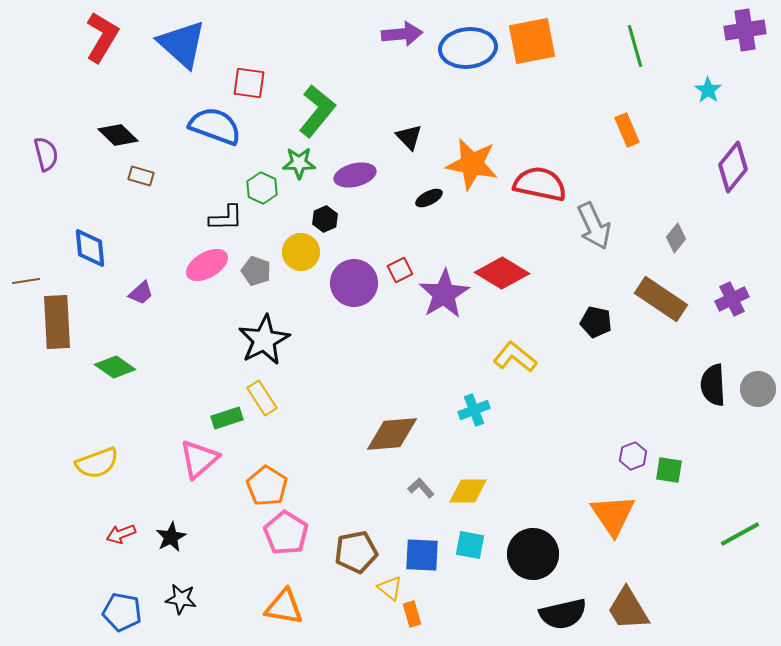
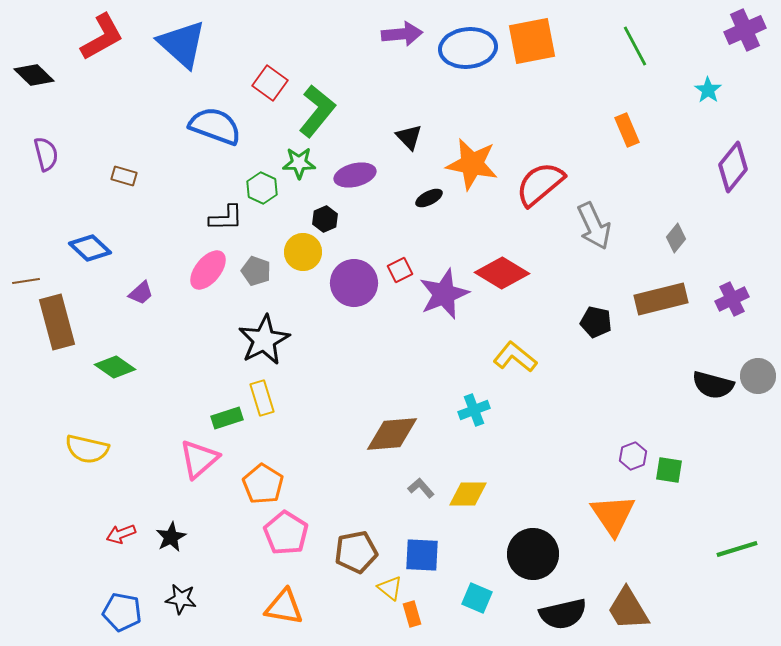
purple cross at (745, 30): rotated 15 degrees counterclockwise
red L-shape at (102, 37): rotated 30 degrees clockwise
green line at (635, 46): rotated 12 degrees counterclockwise
red square at (249, 83): moved 21 px right; rotated 28 degrees clockwise
black diamond at (118, 135): moved 84 px left, 60 px up
brown rectangle at (141, 176): moved 17 px left
red semicircle at (540, 184): rotated 52 degrees counterclockwise
blue diamond at (90, 248): rotated 42 degrees counterclockwise
yellow circle at (301, 252): moved 2 px right
pink ellipse at (207, 265): moved 1 px right, 5 px down; rotated 21 degrees counterclockwise
purple star at (444, 294): rotated 9 degrees clockwise
brown rectangle at (661, 299): rotated 48 degrees counterclockwise
brown rectangle at (57, 322): rotated 12 degrees counterclockwise
black semicircle at (713, 385): rotated 72 degrees counterclockwise
gray circle at (758, 389): moved 13 px up
yellow rectangle at (262, 398): rotated 16 degrees clockwise
yellow semicircle at (97, 463): moved 10 px left, 14 px up; rotated 33 degrees clockwise
orange pentagon at (267, 486): moved 4 px left, 2 px up
yellow diamond at (468, 491): moved 3 px down
green line at (740, 534): moved 3 px left, 15 px down; rotated 12 degrees clockwise
cyan square at (470, 545): moved 7 px right, 53 px down; rotated 12 degrees clockwise
